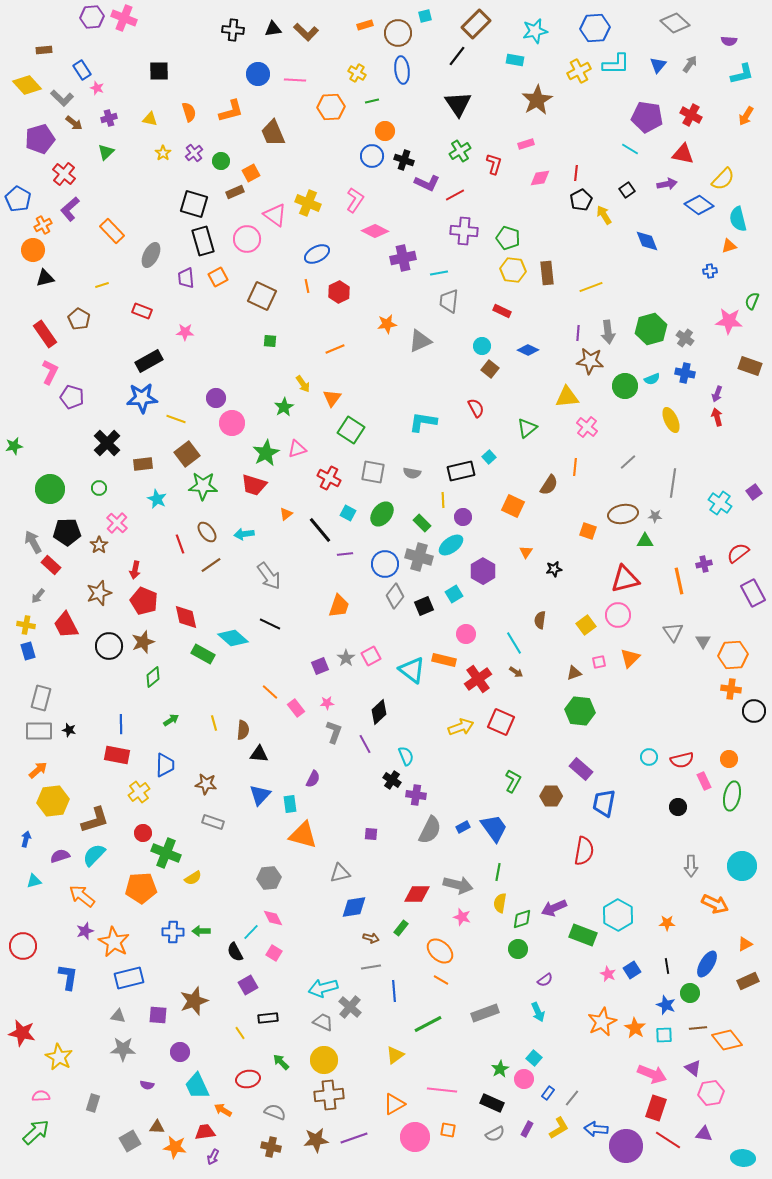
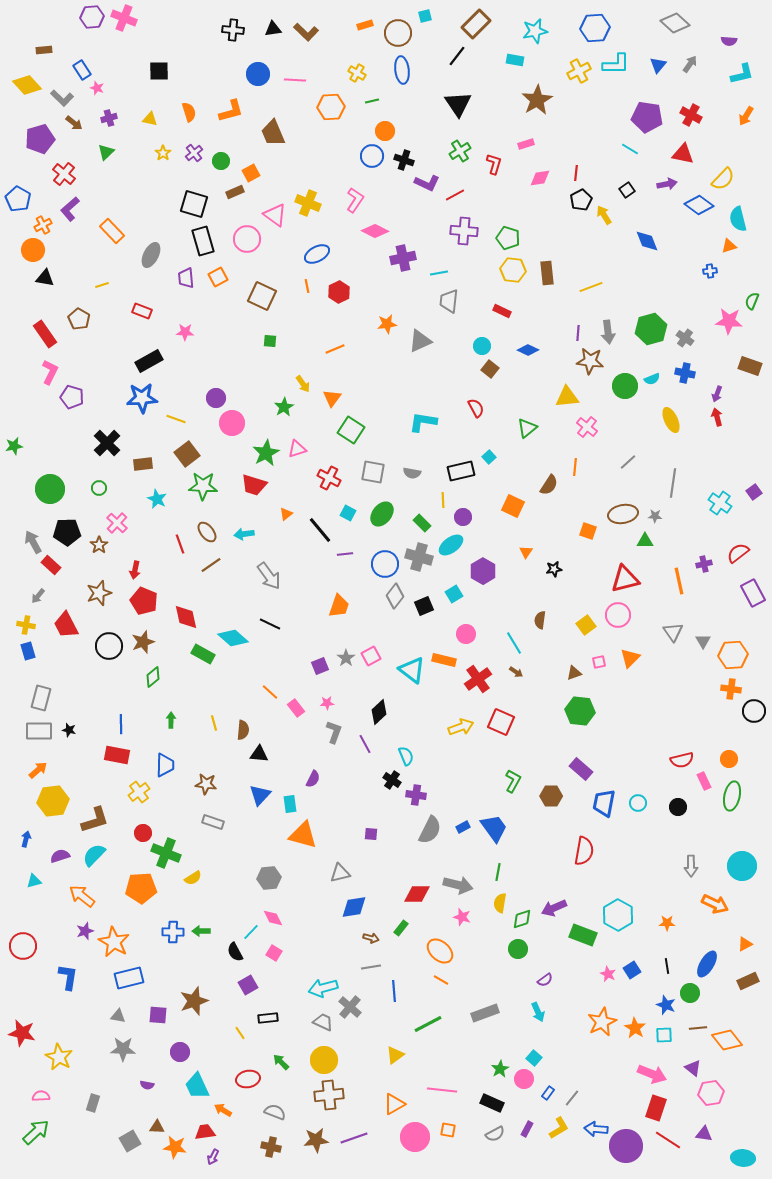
black triangle at (45, 278): rotated 24 degrees clockwise
green arrow at (171, 720): rotated 56 degrees counterclockwise
cyan circle at (649, 757): moved 11 px left, 46 px down
